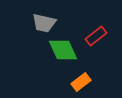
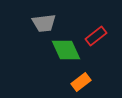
gray trapezoid: rotated 20 degrees counterclockwise
green diamond: moved 3 px right
